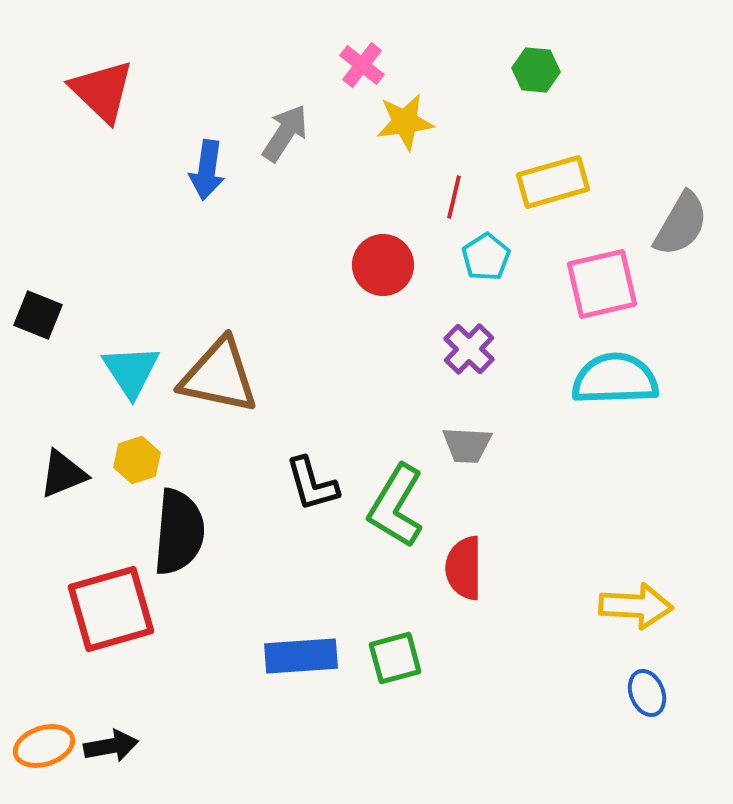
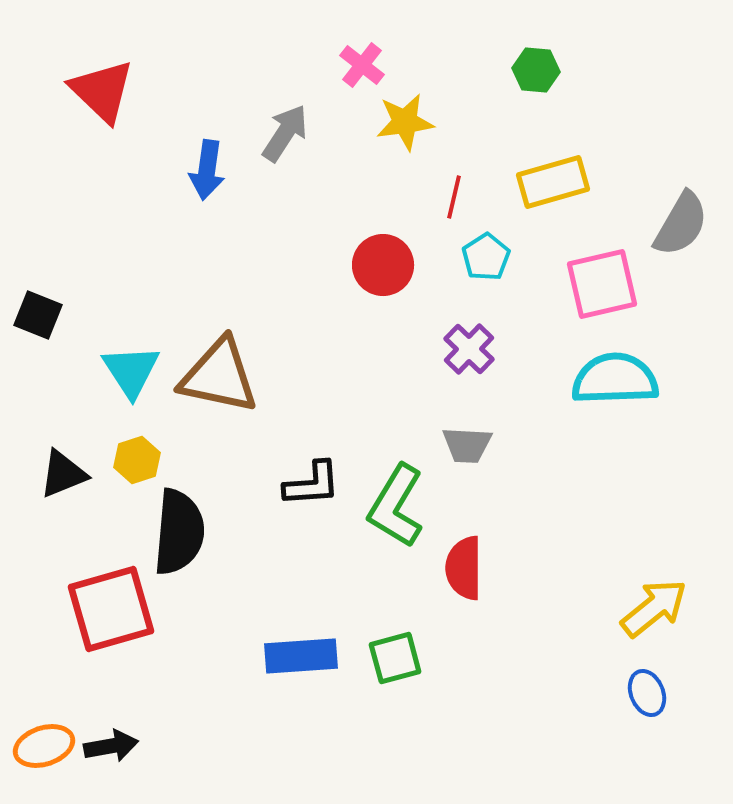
black L-shape: rotated 78 degrees counterclockwise
yellow arrow: moved 18 px right, 2 px down; rotated 42 degrees counterclockwise
